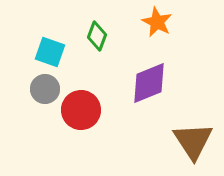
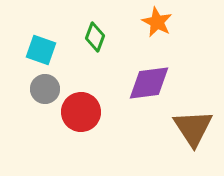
green diamond: moved 2 px left, 1 px down
cyan square: moved 9 px left, 2 px up
purple diamond: rotated 15 degrees clockwise
red circle: moved 2 px down
brown triangle: moved 13 px up
